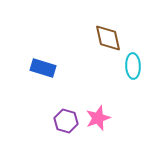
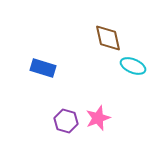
cyan ellipse: rotated 65 degrees counterclockwise
